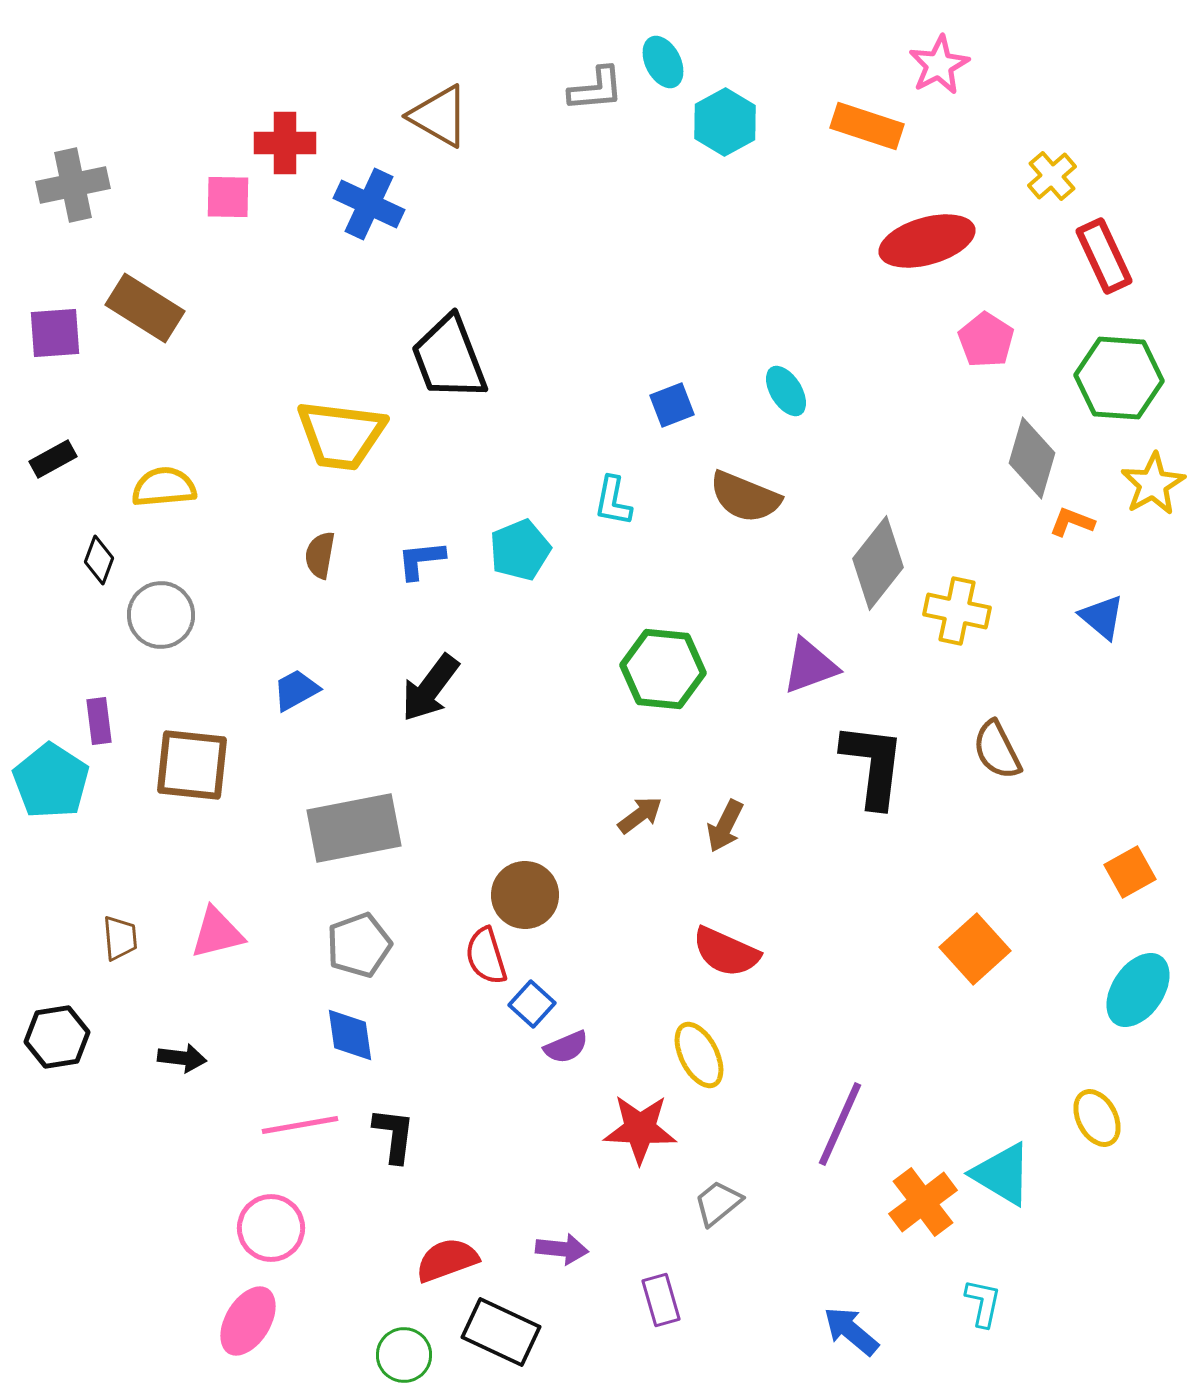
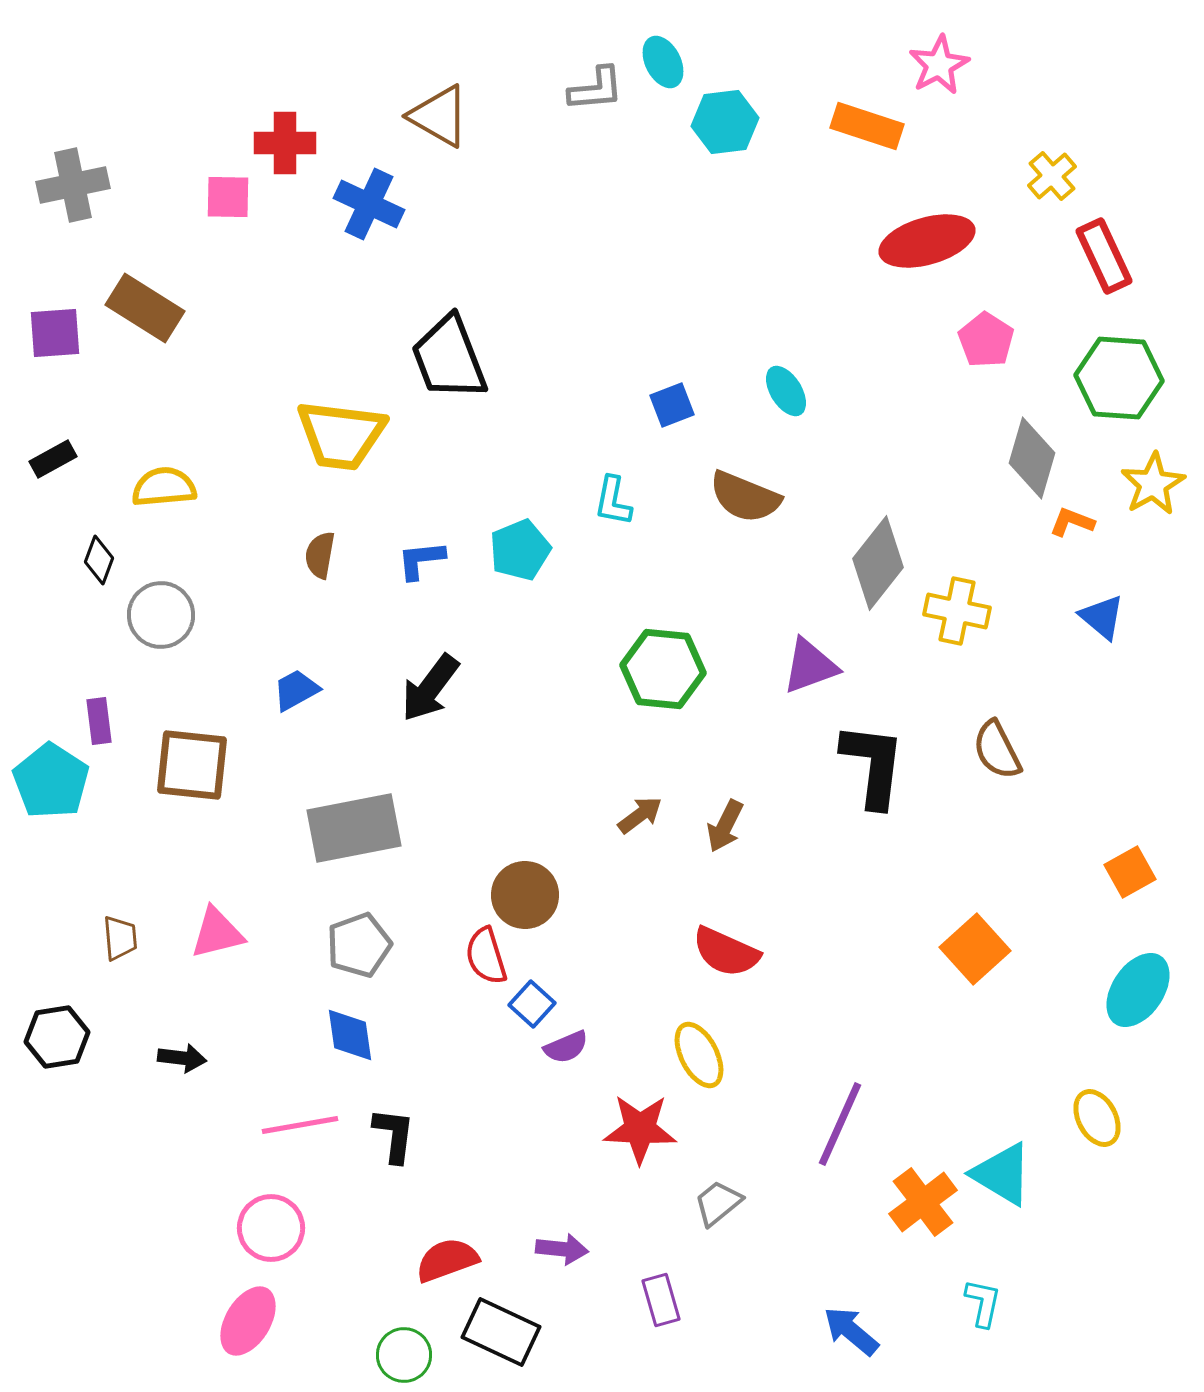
cyan hexagon at (725, 122): rotated 22 degrees clockwise
